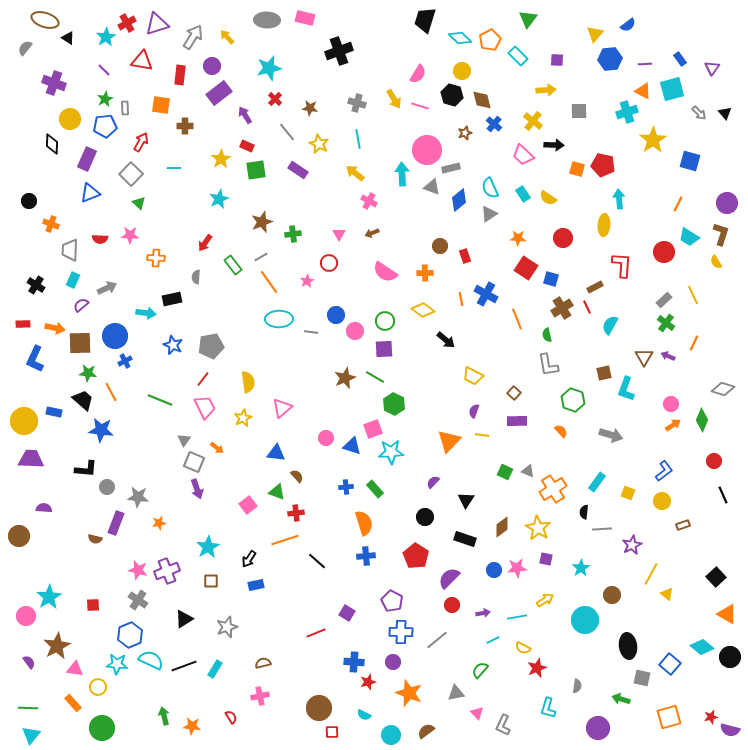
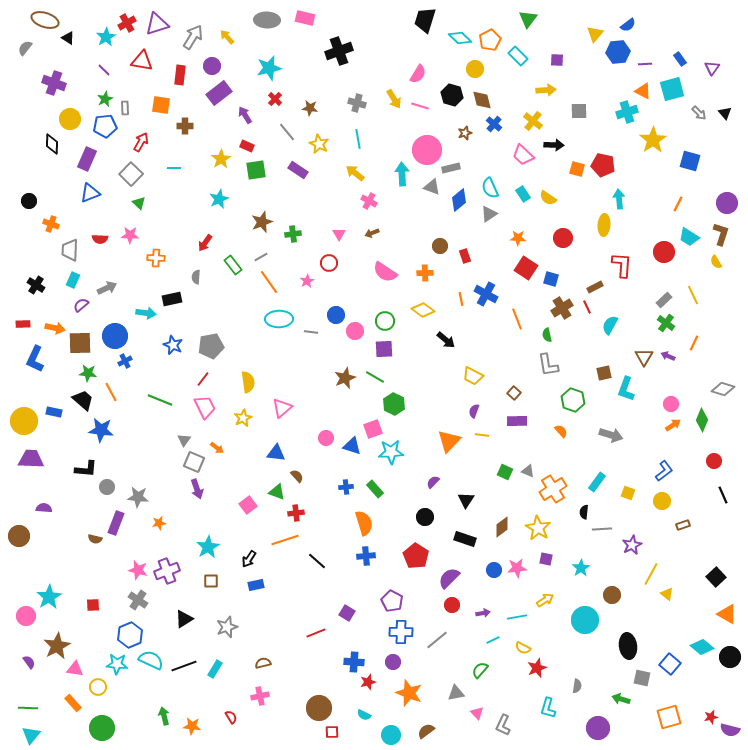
blue hexagon at (610, 59): moved 8 px right, 7 px up
yellow circle at (462, 71): moved 13 px right, 2 px up
